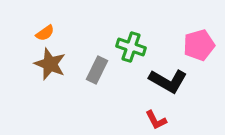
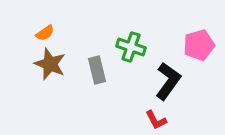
gray rectangle: rotated 40 degrees counterclockwise
black L-shape: rotated 84 degrees counterclockwise
